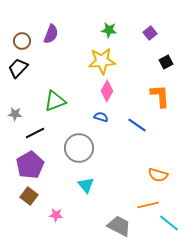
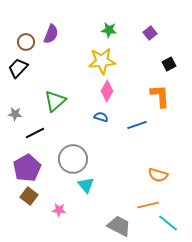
brown circle: moved 4 px right, 1 px down
black square: moved 3 px right, 2 px down
green triangle: rotated 20 degrees counterclockwise
blue line: rotated 54 degrees counterclockwise
gray circle: moved 6 px left, 11 px down
purple pentagon: moved 3 px left, 3 px down
pink star: moved 3 px right, 5 px up
cyan line: moved 1 px left
